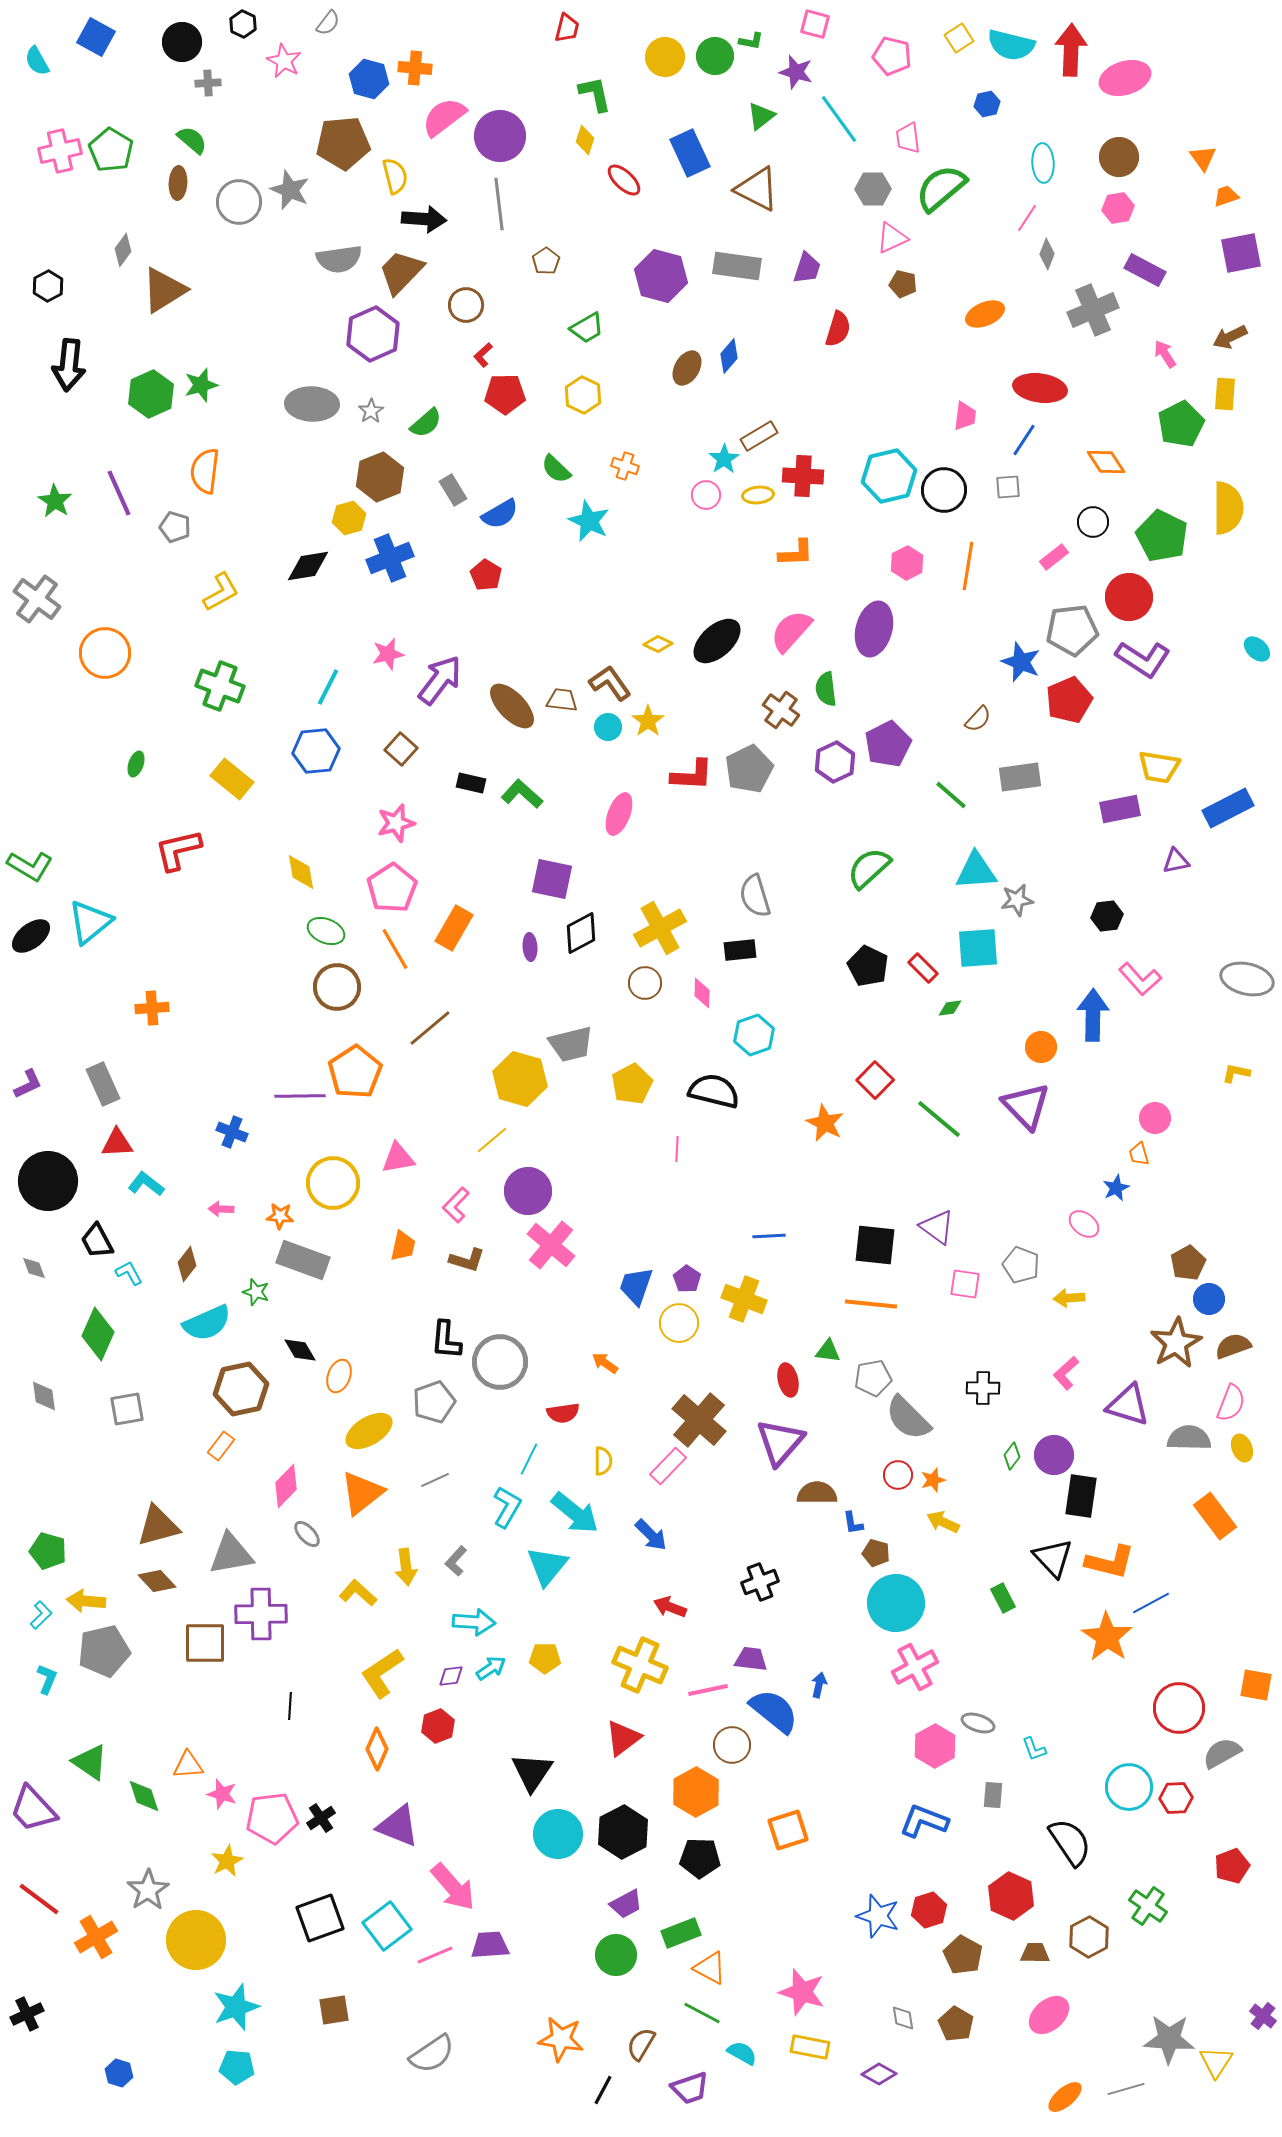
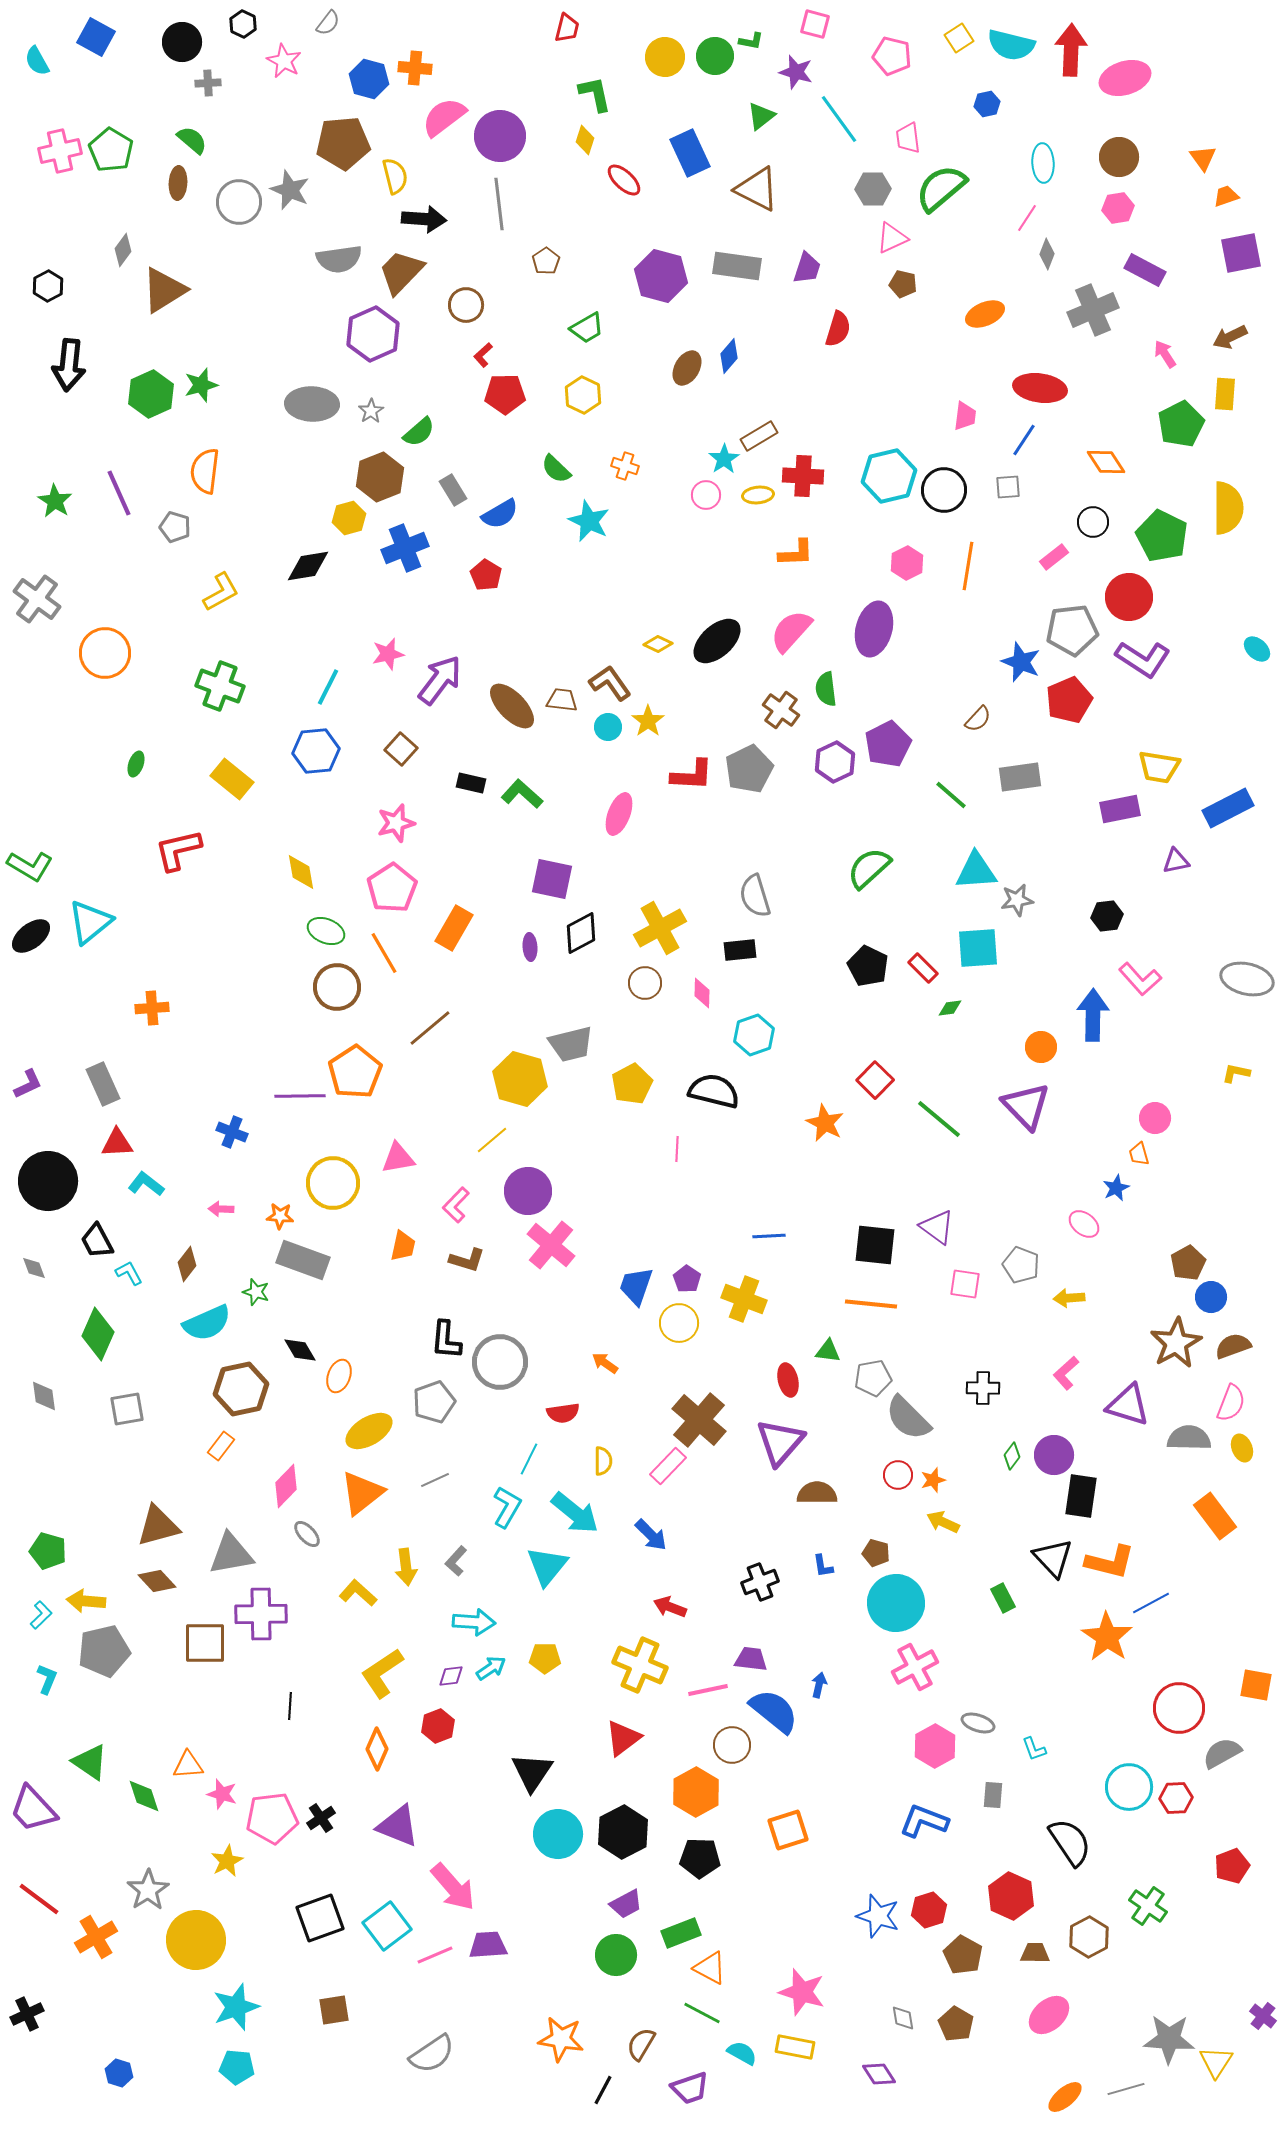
green semicircle at (426, 423): moved 7 px left, 9 px down
blue cross at (390, 558): moved 15 px right, 10 px up
orange line at (395, 949): moved 11 px left, 4 px down
blue circle at (1209, 1299): moved 2 px right, 2 px up
blue L-shape at (853, 1523): moved 30 px left, 43 px down
purple trapezoid at (490, 1945): moved 2 px left
yellow rectangle at (810, 2047): moved 15 px left
purple diamond at (879, 2074): rotated 28 degrees clockwise
